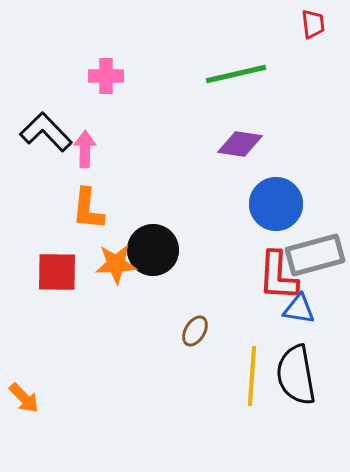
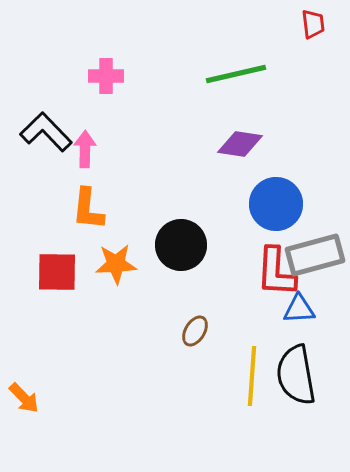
black circle: moved 28 px right, 5 px up
red L-shape: moved 2 px left, 4 px up
blue triangle: rotated 12 degrees counterclockwise
